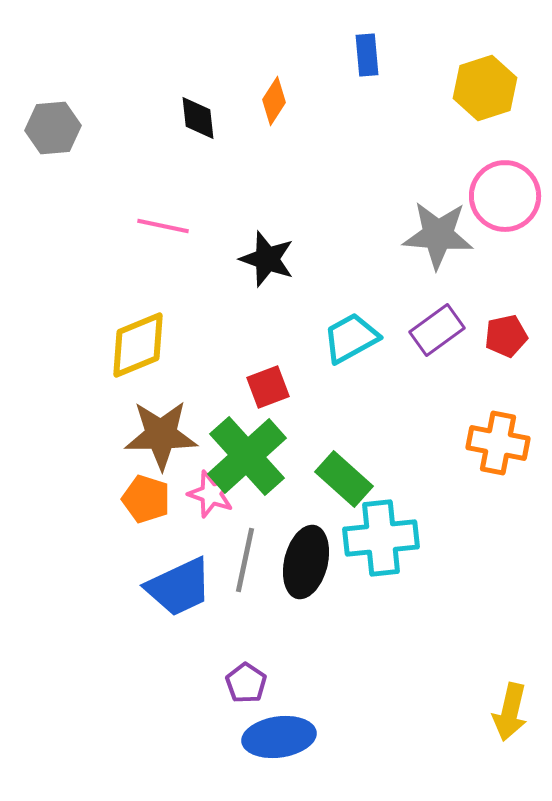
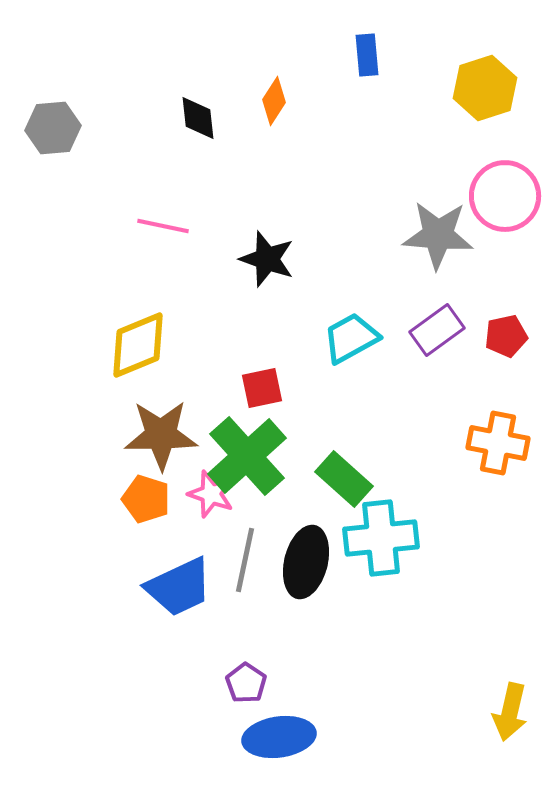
red square: moved 6 px left, 1 px down; rotated 9 degrees clockwise
